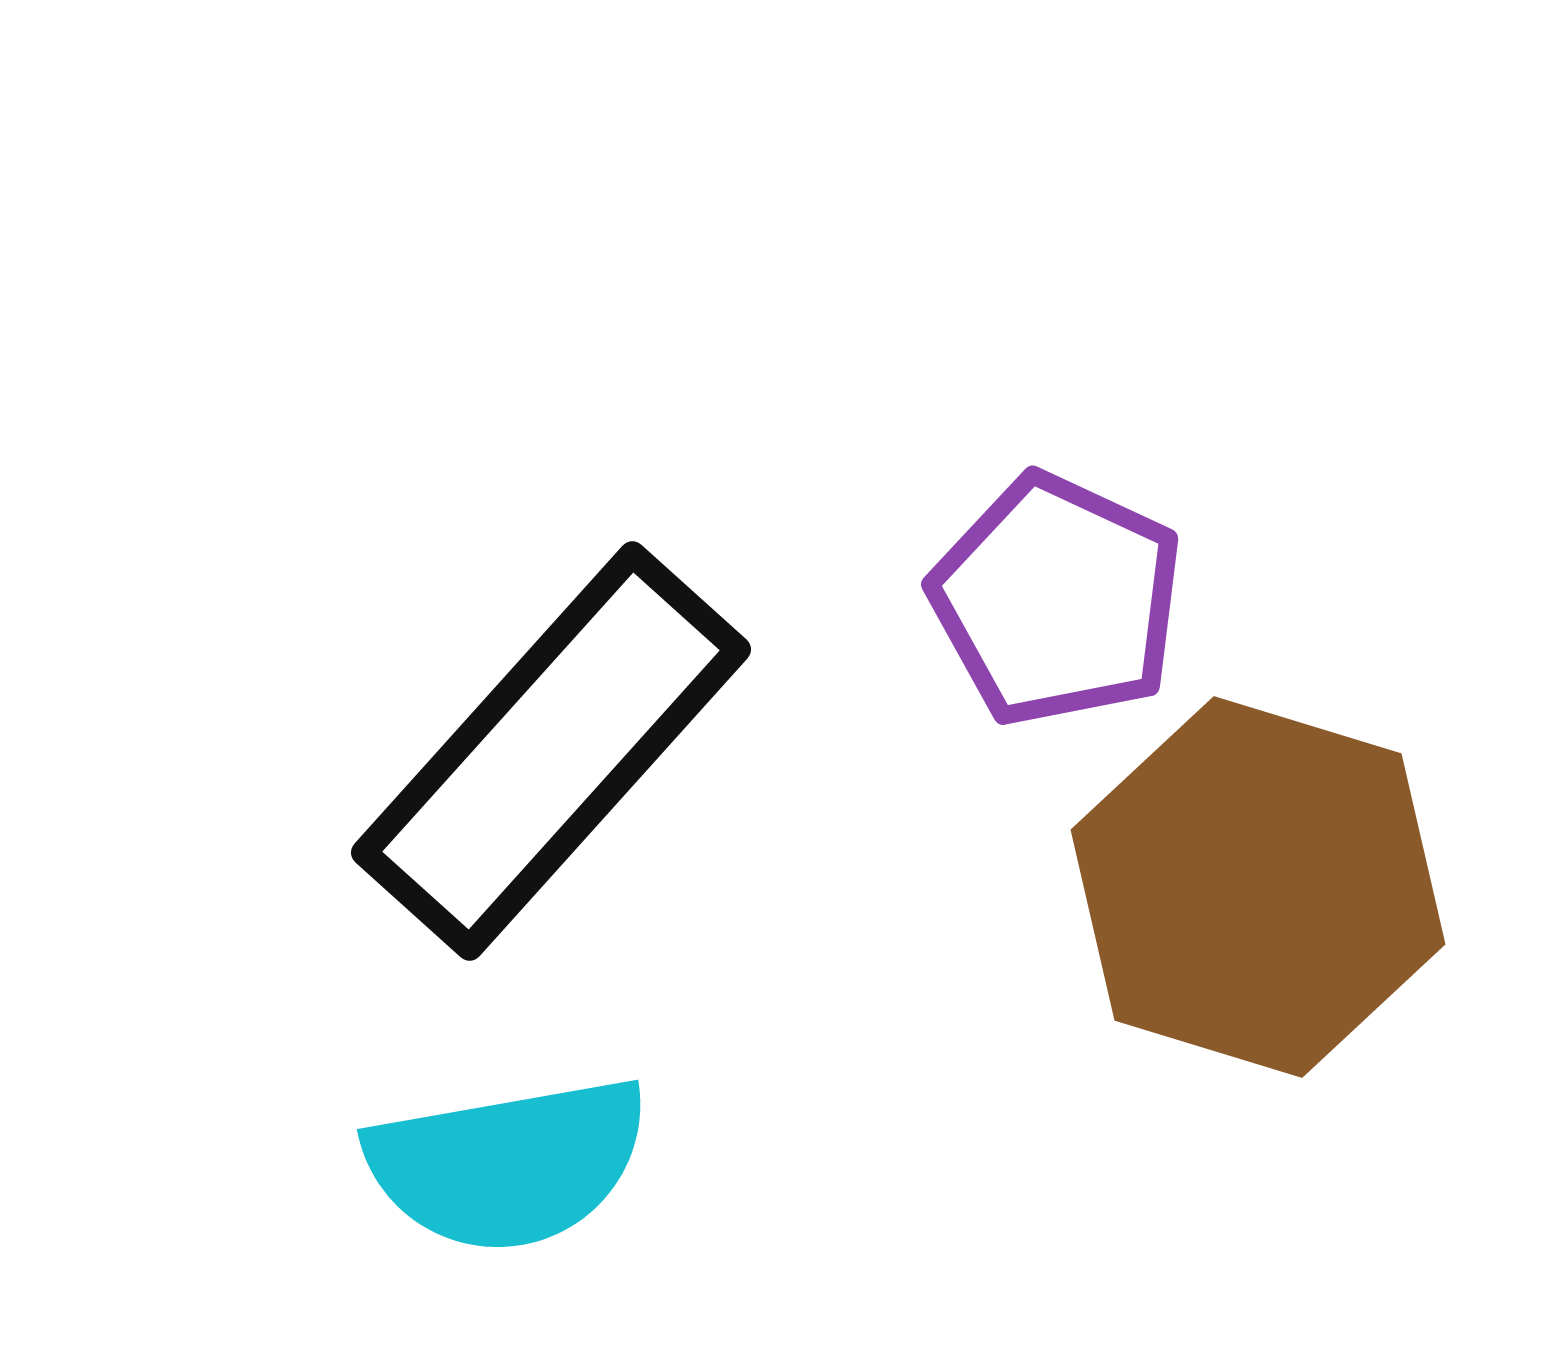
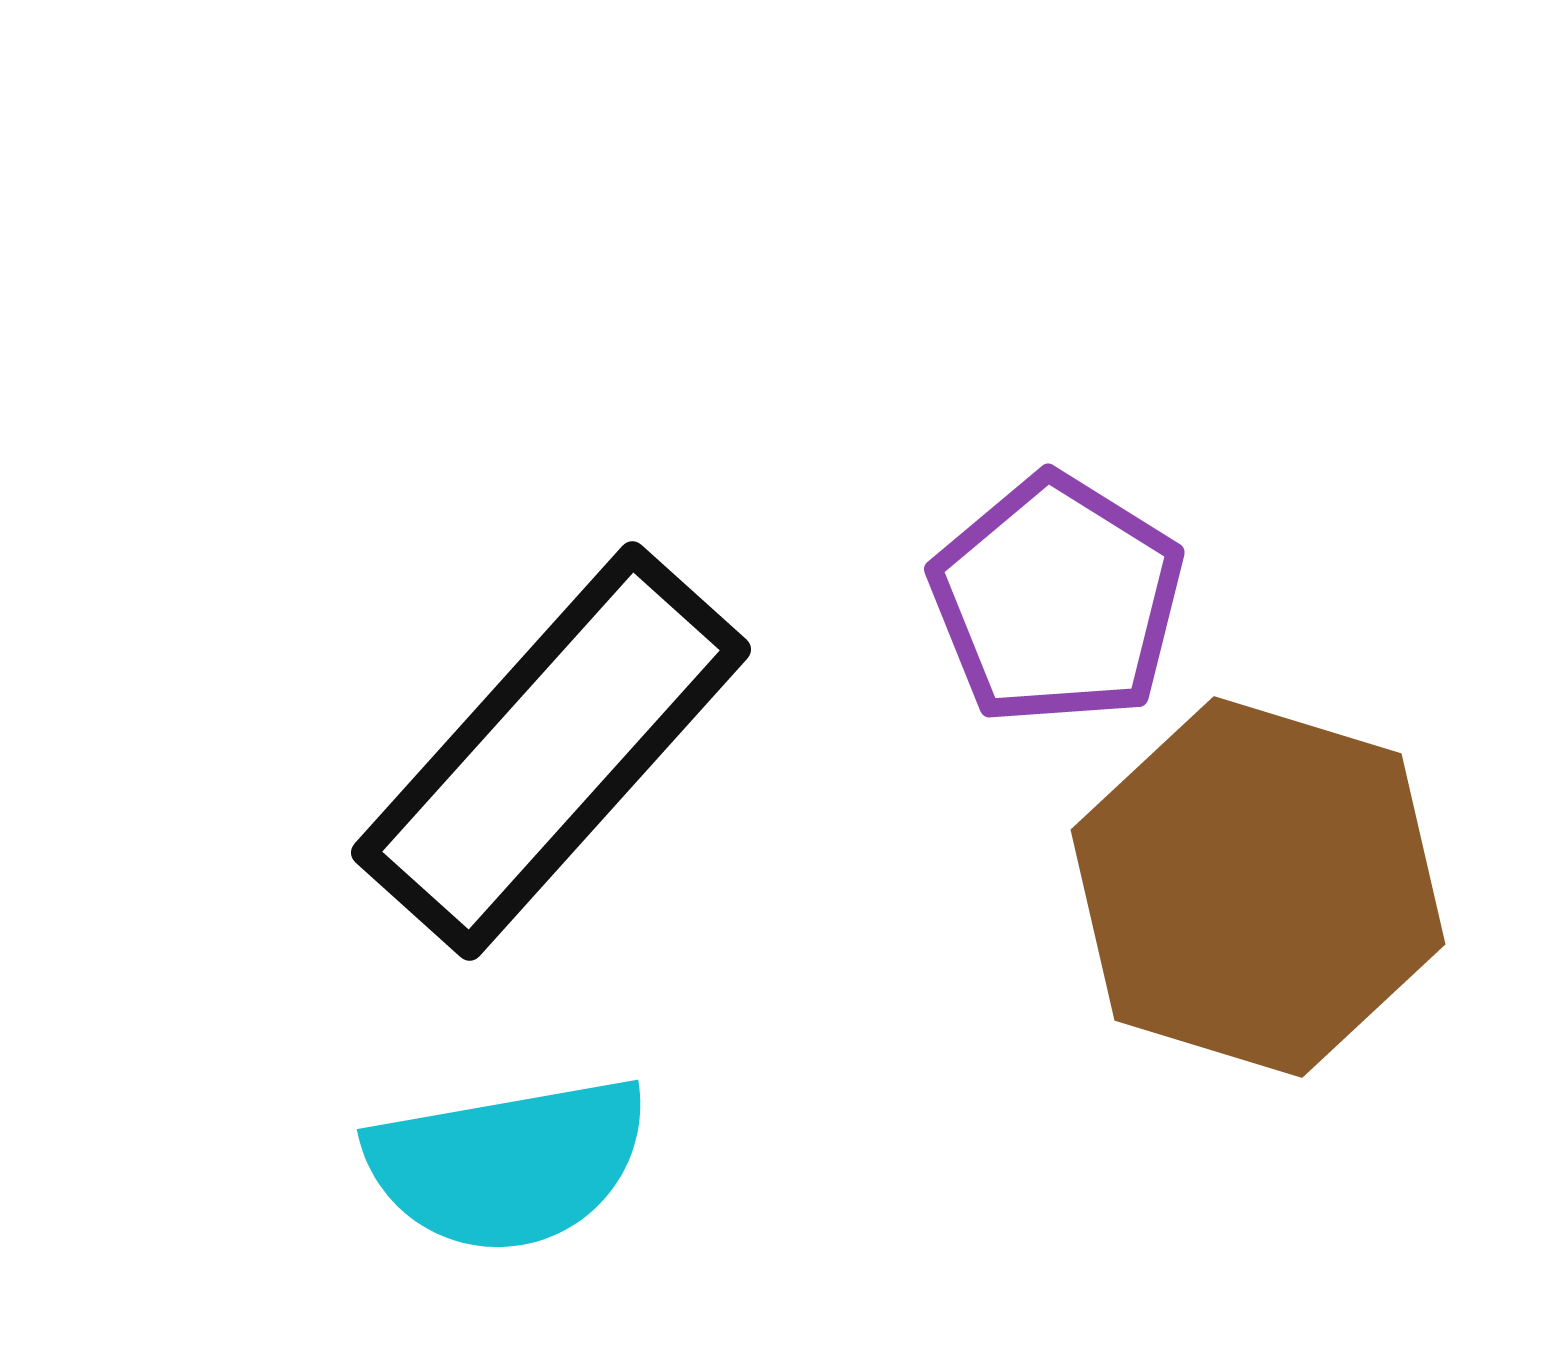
purple pentagon: rotated 7 degrees clockwise
